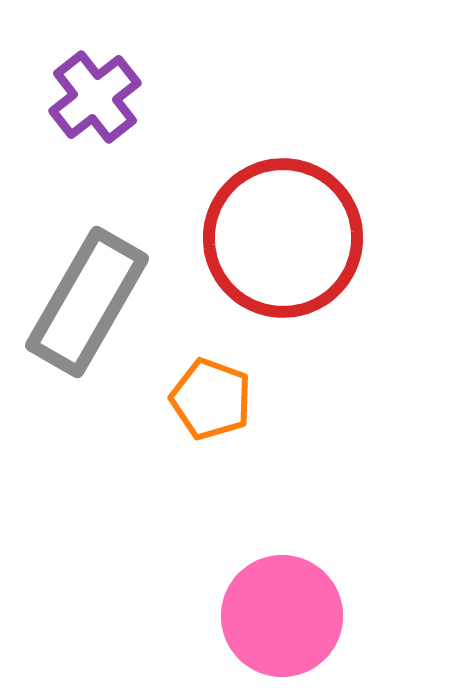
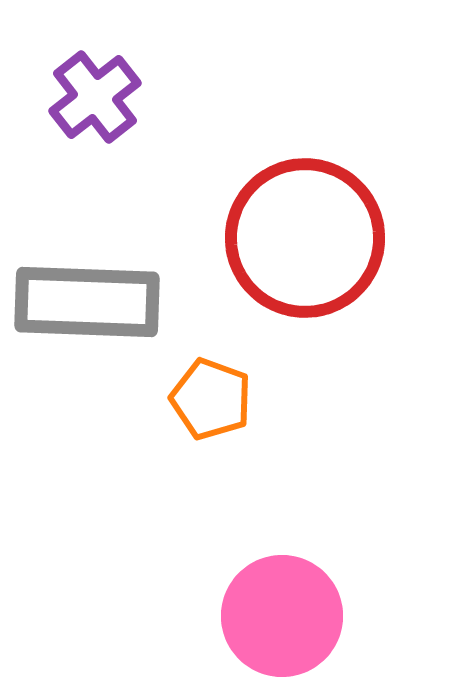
red circle: moved 22 px right
gray rectangle: rotated 62 degrees clockwise
